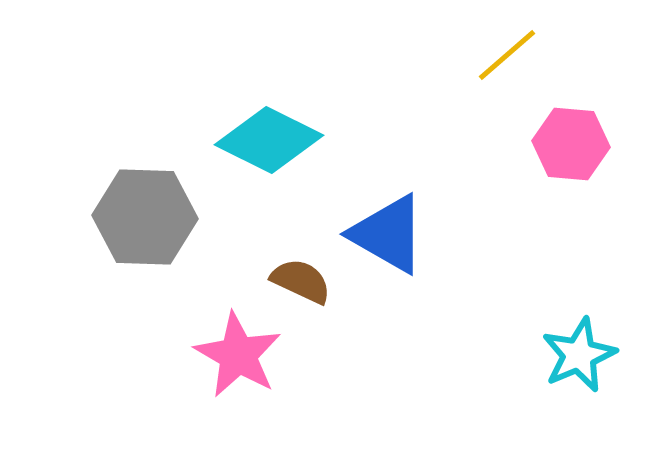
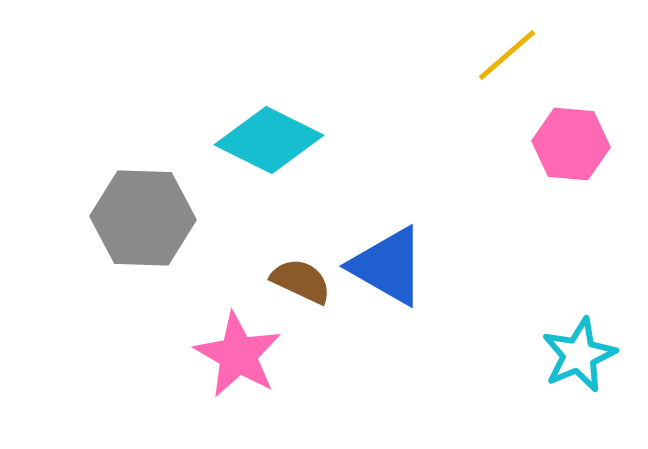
gray hexagon: moved 2 px left, 1 px down
blue triangle: moved 32 px down
